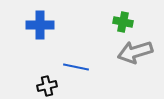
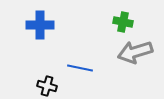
blue line: moved 4 px right, 1 px down
black cross: rotated 30 degrees clockwise
